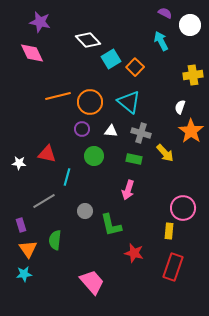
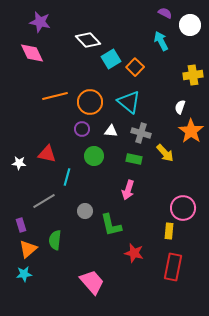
orange line: moved 3 px left
orange triangle: rotated 24 degrees clockwise
red rectangle: rotated 8 degrees counterclockwise
